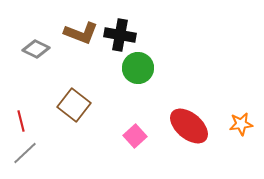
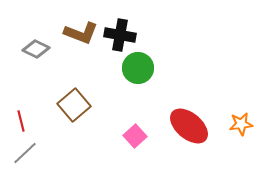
brown square: rotated 12 degrees clockwise
